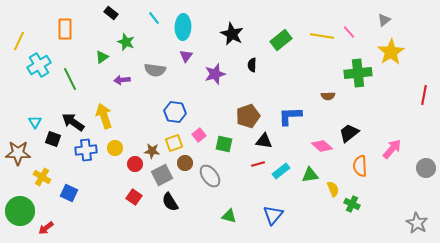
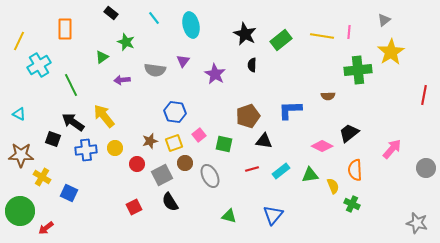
cyan ellipse at (183, 27): moved 8 px right, 2 px up; rotated 15 degrees counterclockwise
pink line at (349, 32): rotated 48 degrees clockwise
black star at (232, 34): moved 13 px right
purple triangle at (186, 56): moved 3 px left, 5 px down
green cross at (358, 73): moved 3 px up
purple star at (215, 74): rotated 25 degrees counterclockwise
green line at (70, 79): moved 1 px right, 6 px down
yellow arrow at (104, 116): rotated 20 degrees counterclockwise
blue L-shape at (290, 116): moved 6 px up
cyan triangle at (35, 122): moved 16 px left, 8 px up; rotated 32 degrees counterclockwise
pink diamond at (322, 146): rotated 15 degrees counterclockwise
brown star at (152, 151): moved 2 px left, 10 px up; rotated 21 degrees counterclockwise
brown star at (18, 153): moved 3 px right, 2 px down
red circle at (135, 164): moved 2 px right
red line at (258, 164): moved 6 px left, 5 px down
orange semicircle at (360, 166): moved 5 px left, 4 px down
gray ellipse at (210, 176): rotated 10 degrees clockwise
yellow semicircle at (333, 189): moved 3 px up
red square at (134, 197): moved 10 px down; rotated 28 degrees clockwise
gray star at (417, 223): rotated 15 degrees counterclockwise
